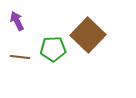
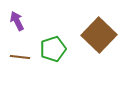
brown square: moved 11 px right
green pentagon: rotated 15 degrees counterclockwise
